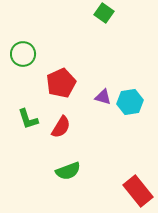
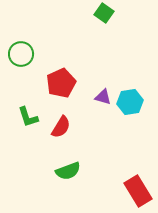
green circle: moved 2 px left
green L-shape: moved 2 px up
red rectangle: rotated 8 degrees clockwise
